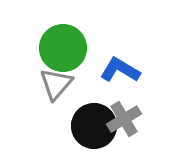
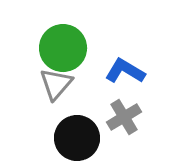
blue L-shape: moved 5 px right, 1 px down
gray cross: moved 2 px up
black circle: moved 17 px left, 12 px down
